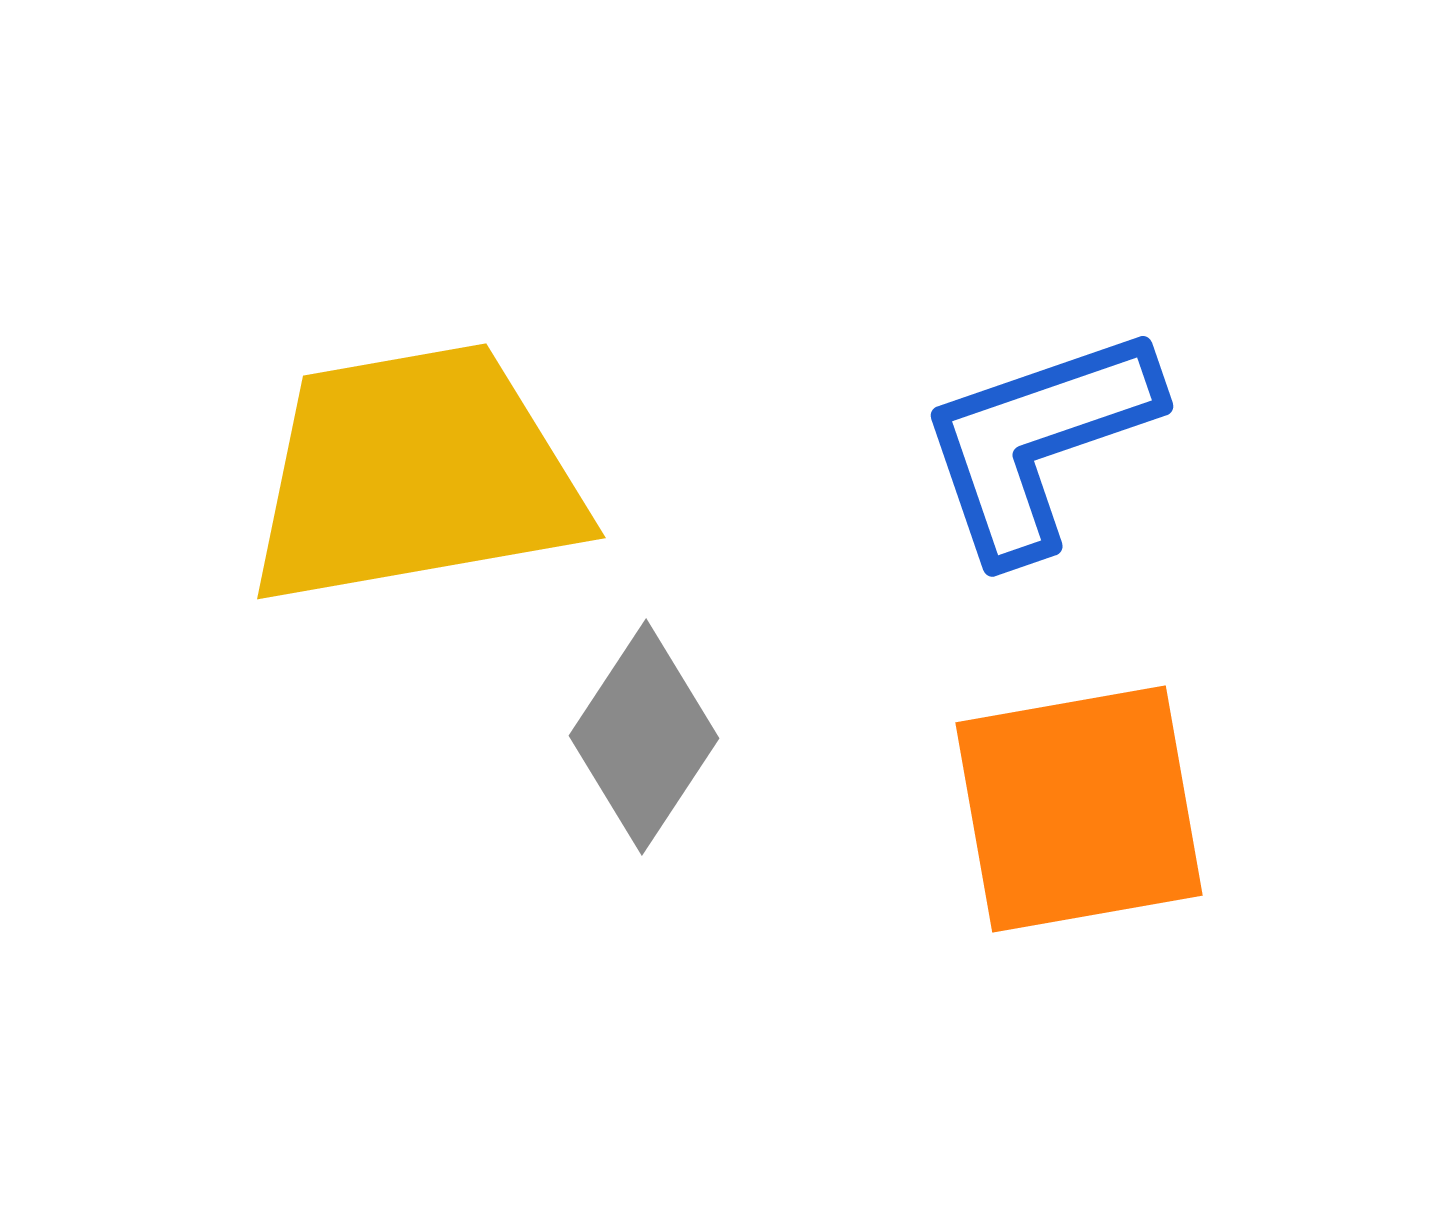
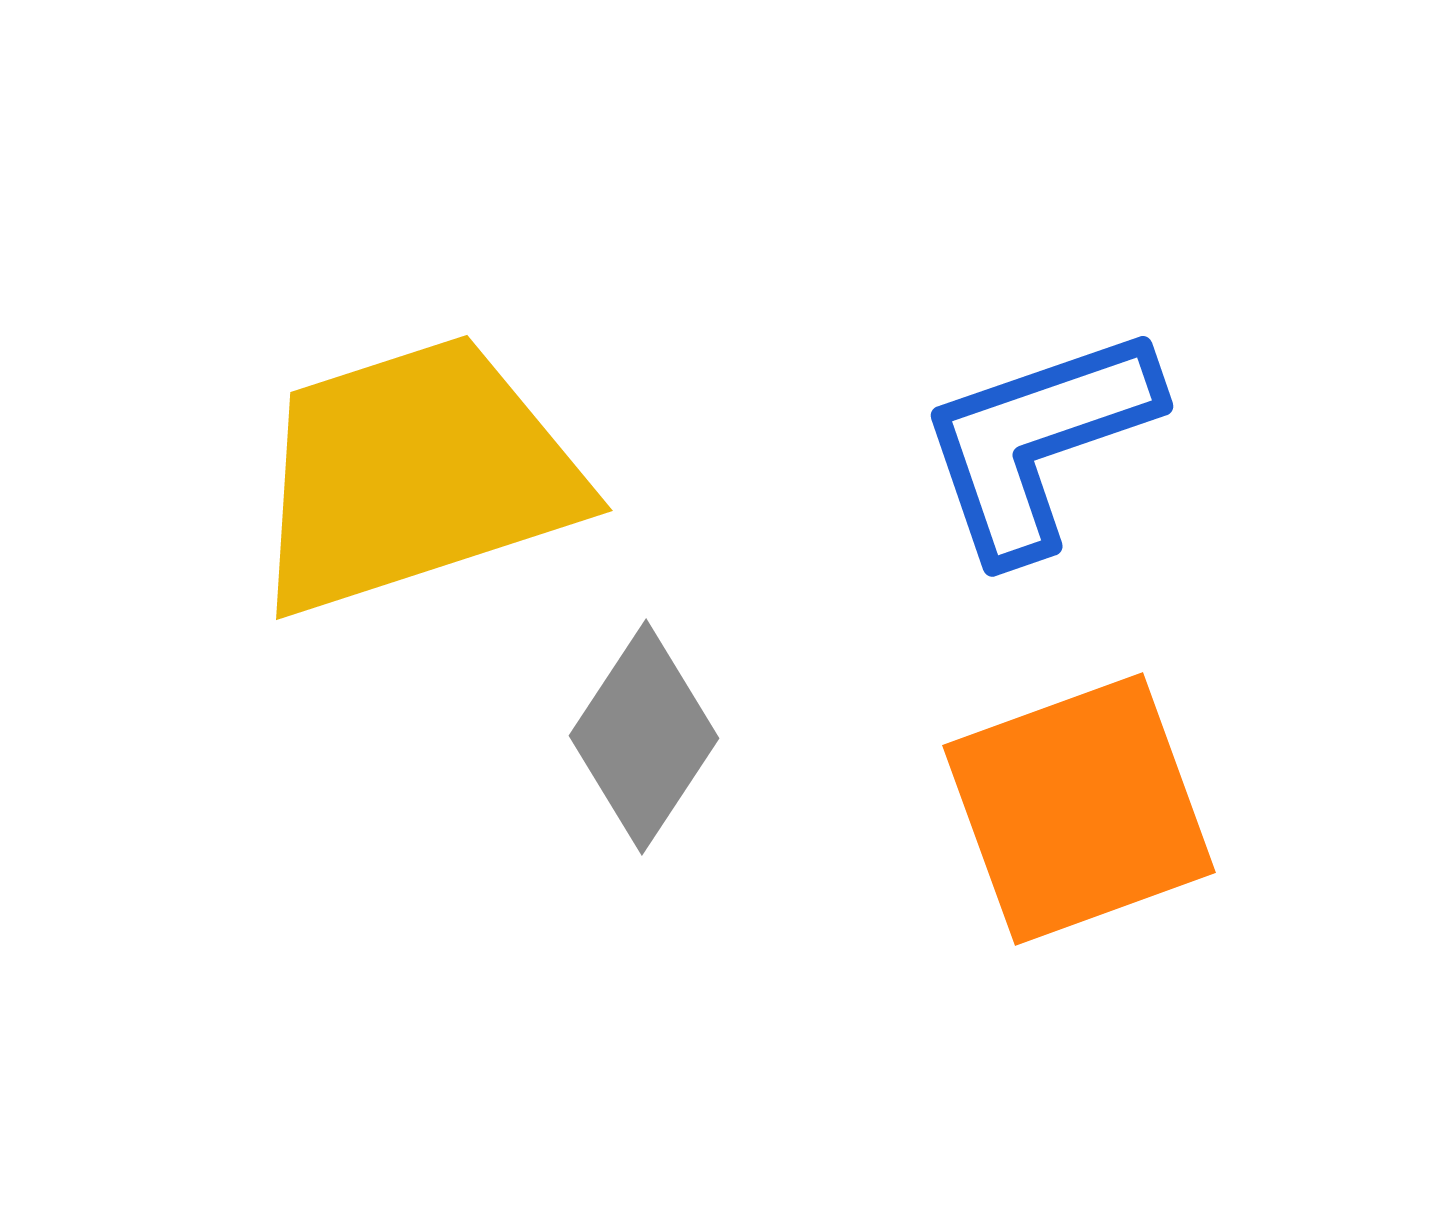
yellow trapezoid: rotated 8 degrees counterclockwise
orange square: rotated 10 degrees counterclockwise
